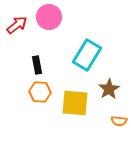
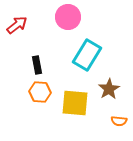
pink circle: moved 19 px right
